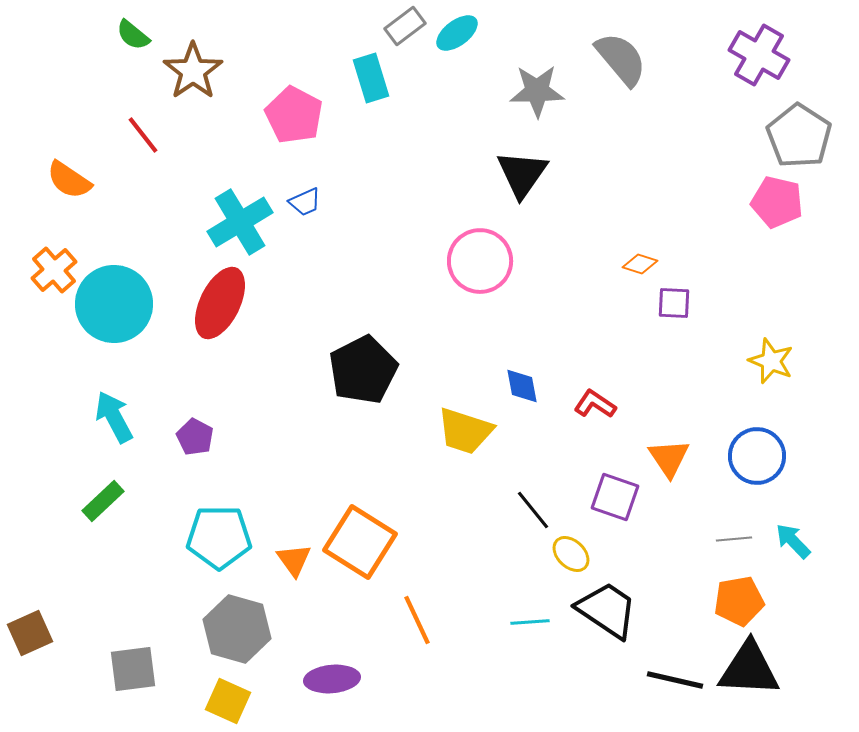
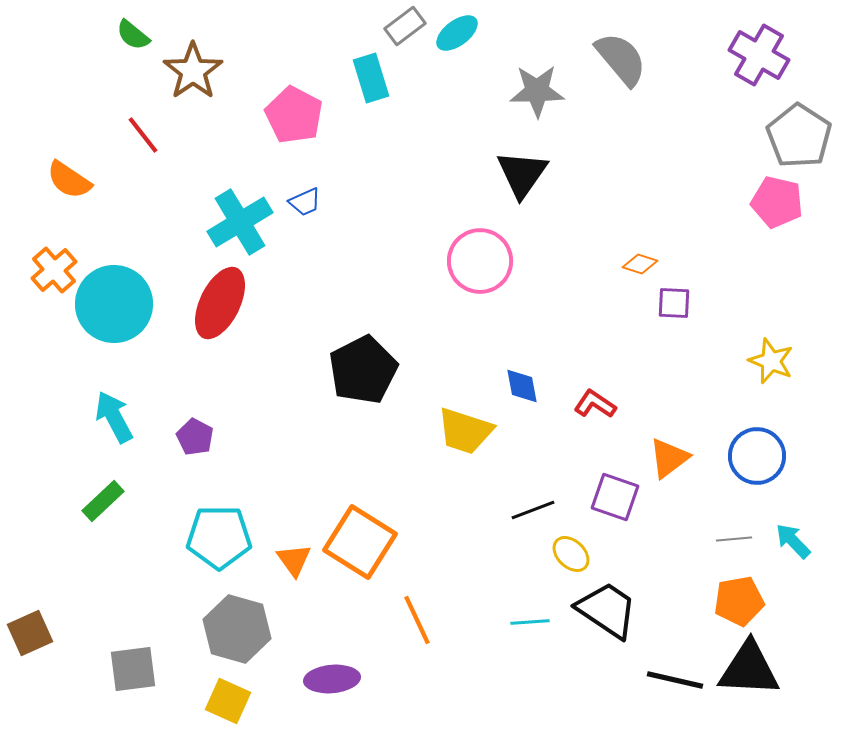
orange triangle at (669, 458): rotated 27 degrees clockwise
black line at (533, 510): rotated 72 degrees counterclockwise
